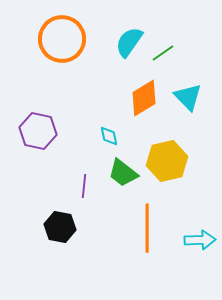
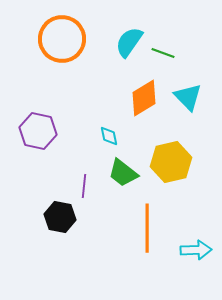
green line: rotated 55 degrees clockwise
yellow hexagon: moved 4 px right, 1 px down
black hexagon: moved 10 px up
cyan arrow: moved 4 px left, 10 px down
